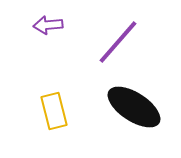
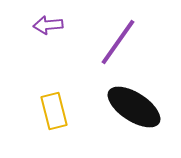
purple line: rotated 6 degrees counterclockwise
